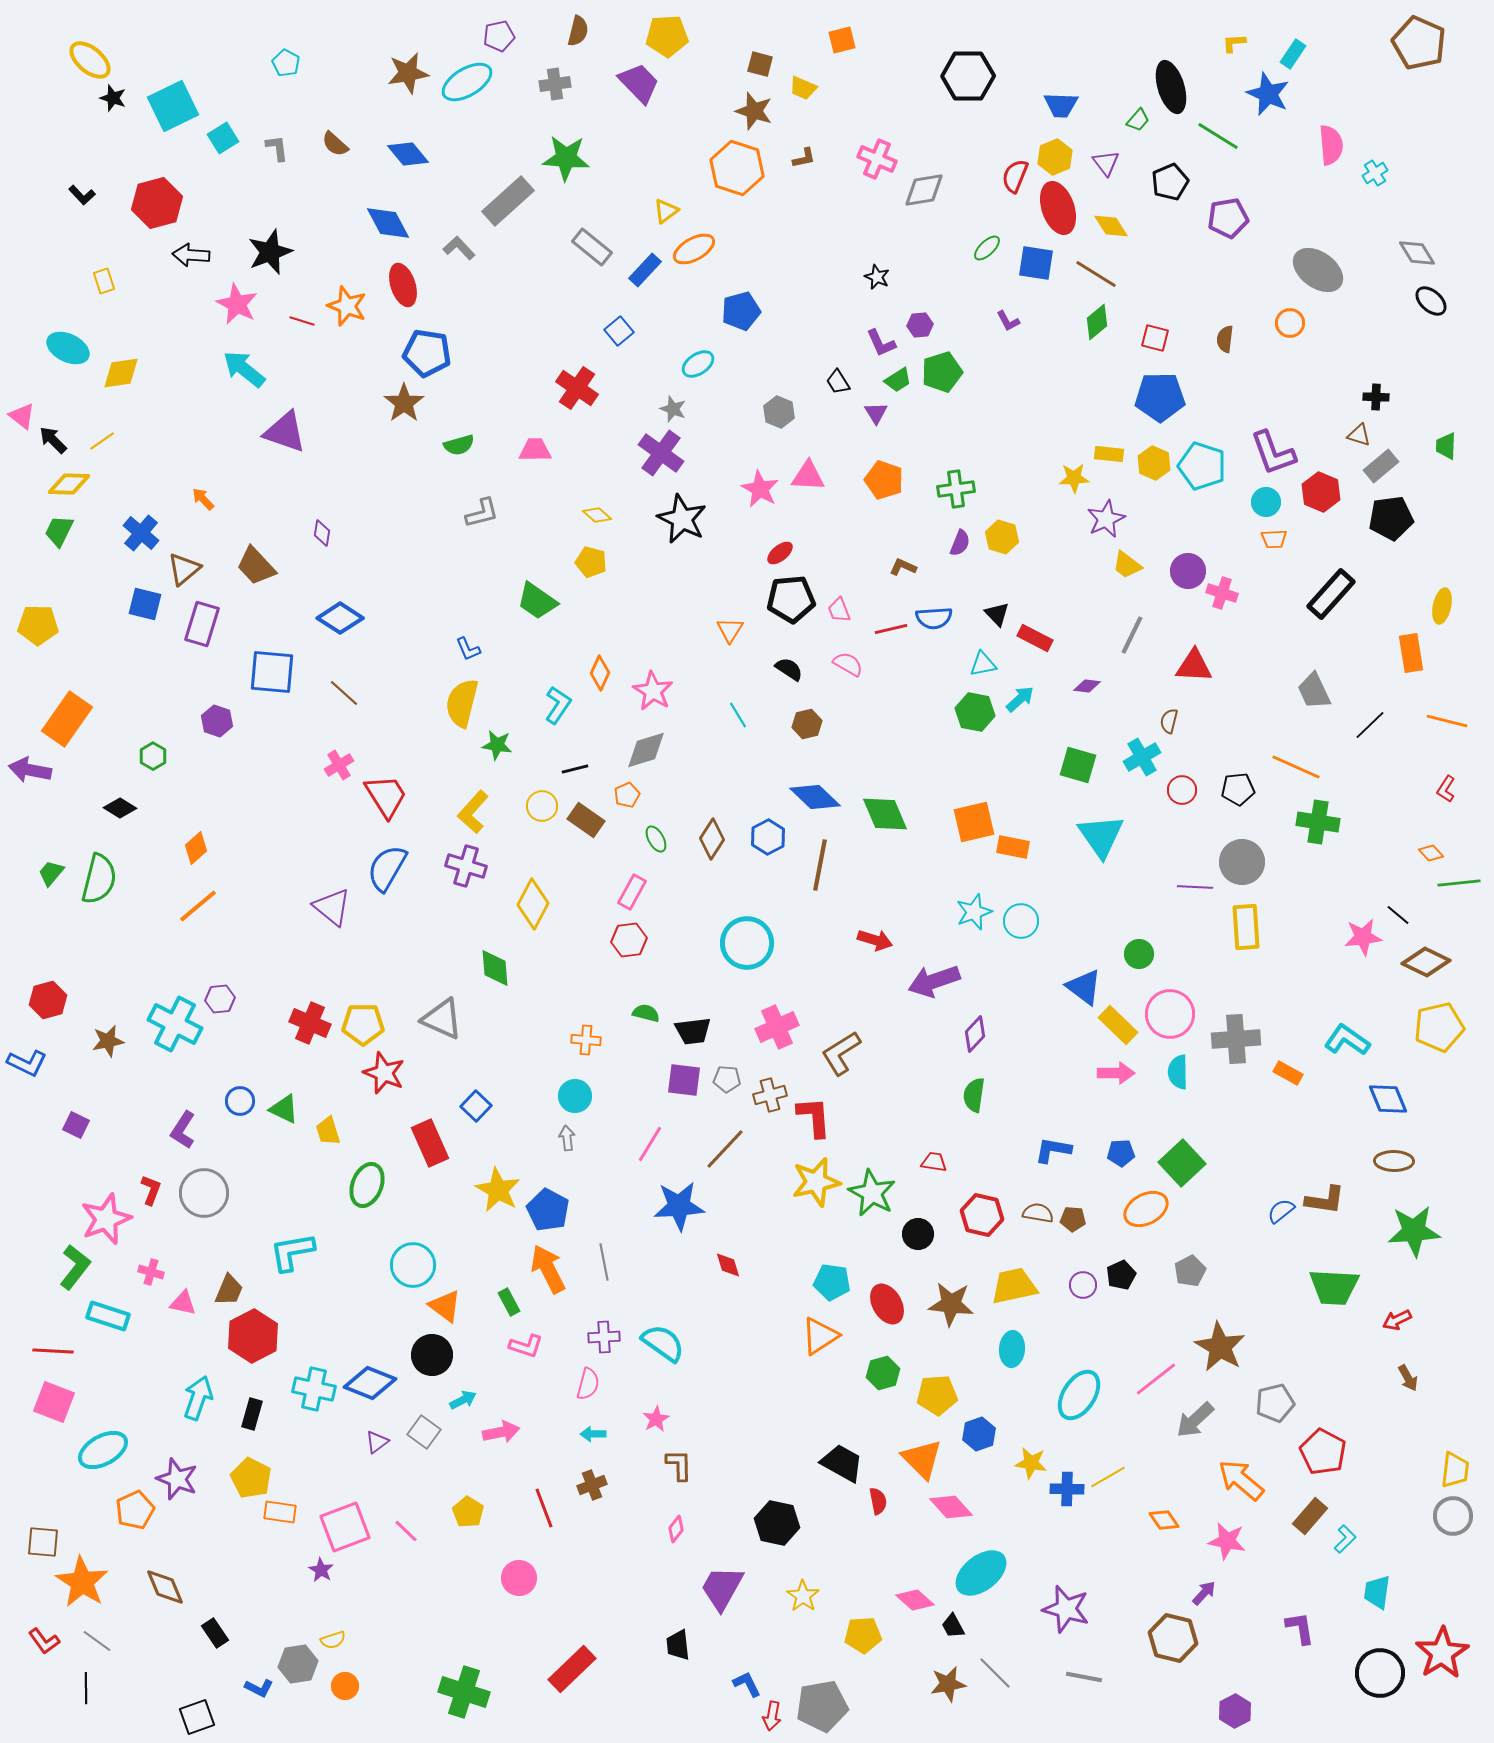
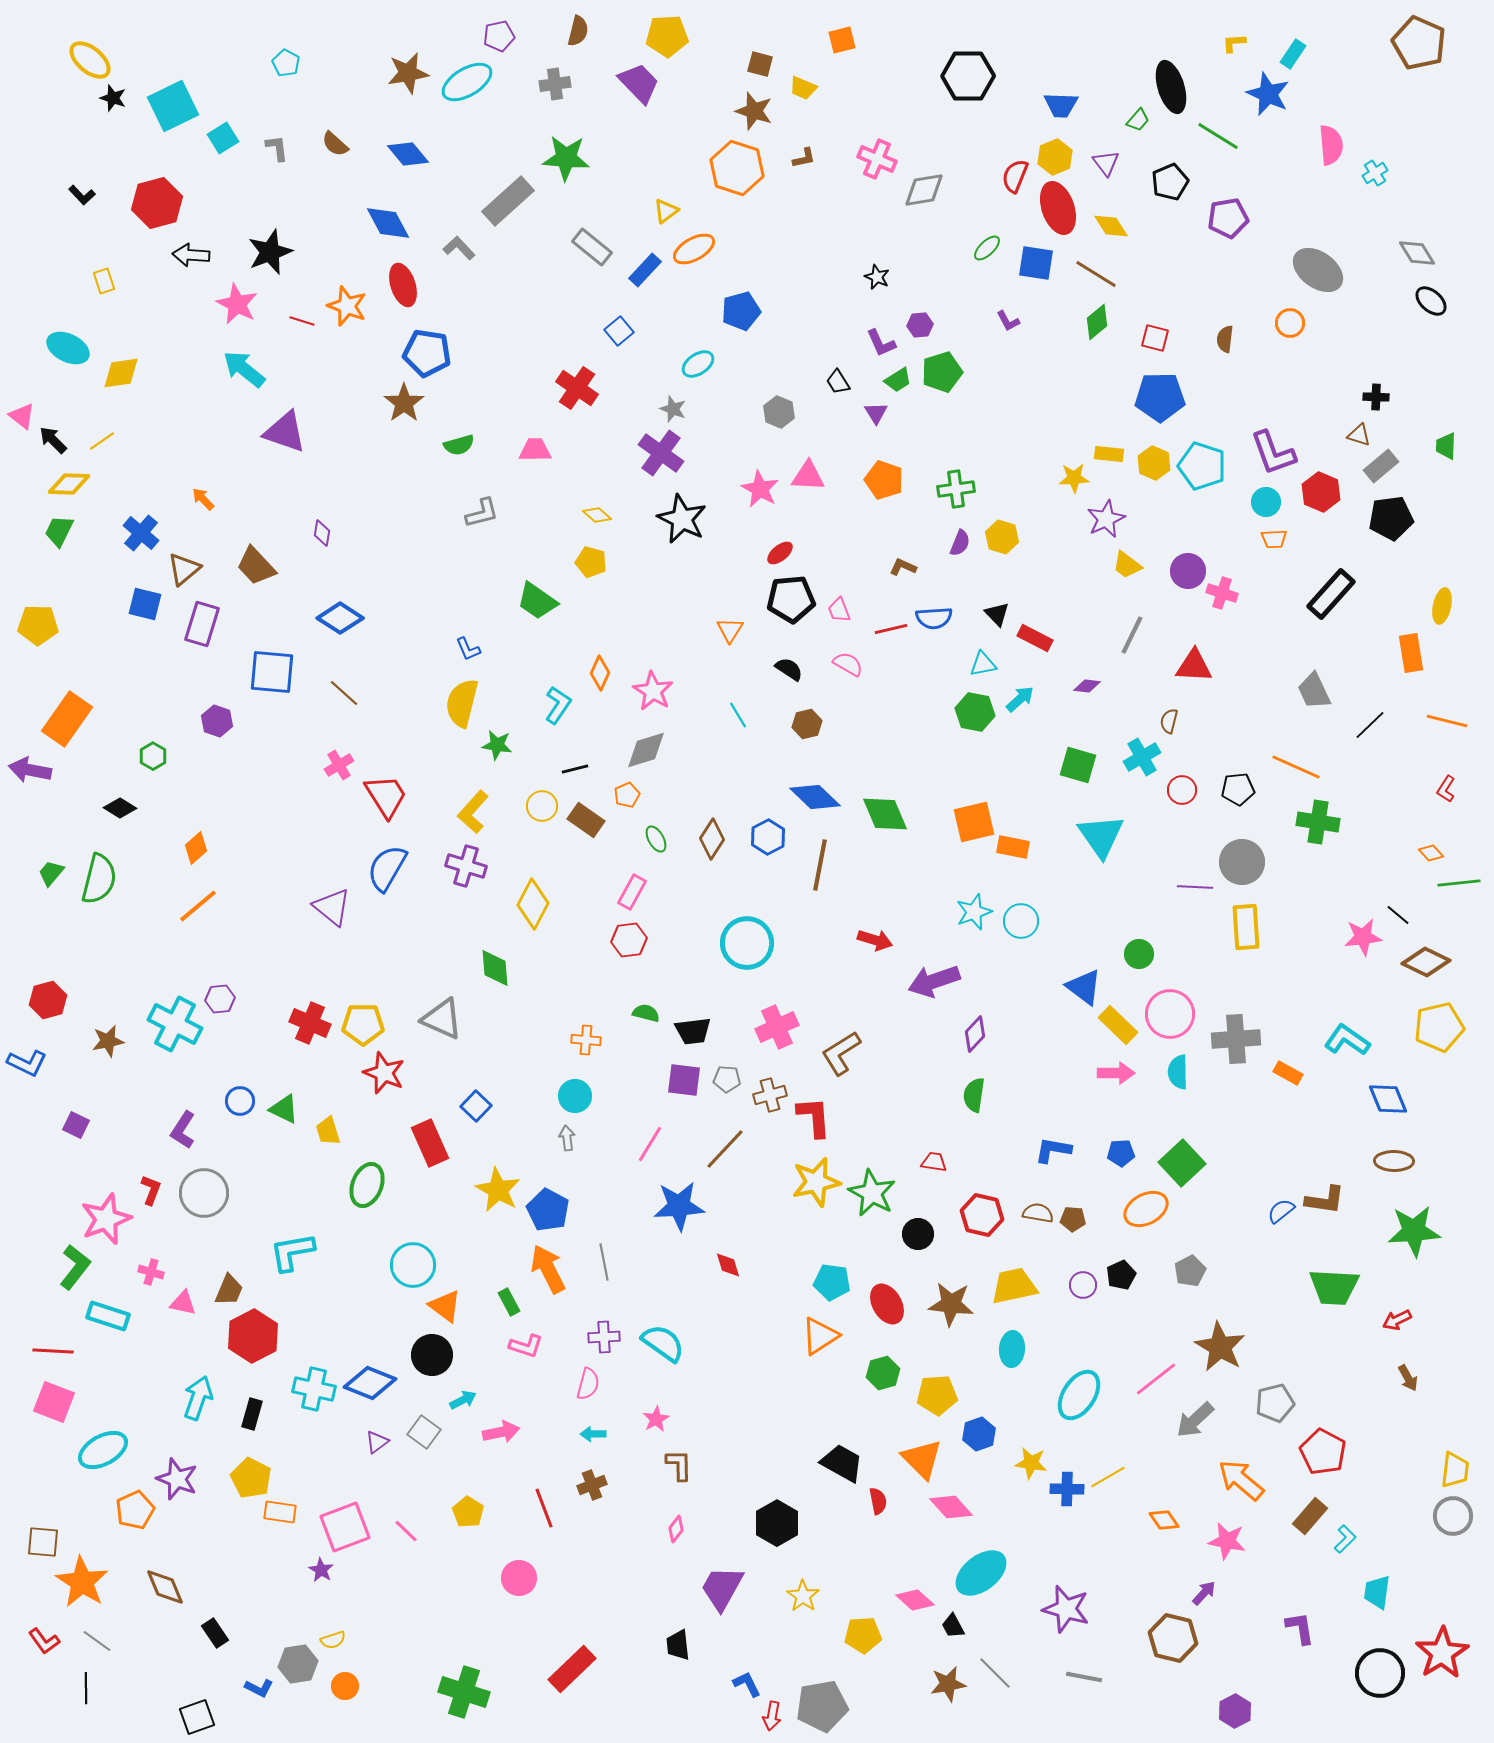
black hexagon at (777, 1523): rotated 18 degrees clockwise
